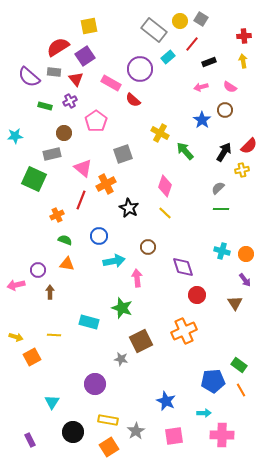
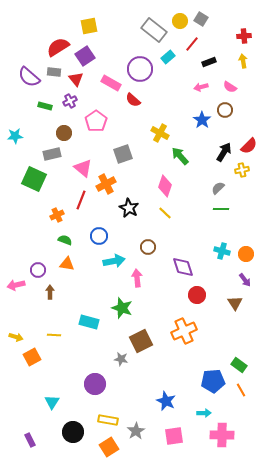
green arrow at (185, 151): moved 5 px left, 5 px down
